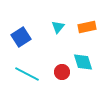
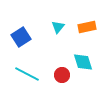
red circle: moved 3 px down
